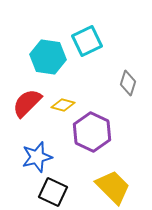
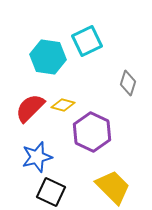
red semicircle: moved 3 px right, 5 px down
black square: moved 2 px left
